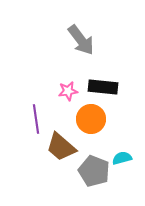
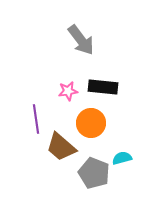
orange circle: moved 4 px down
gray pentagon: moved 2 px down
